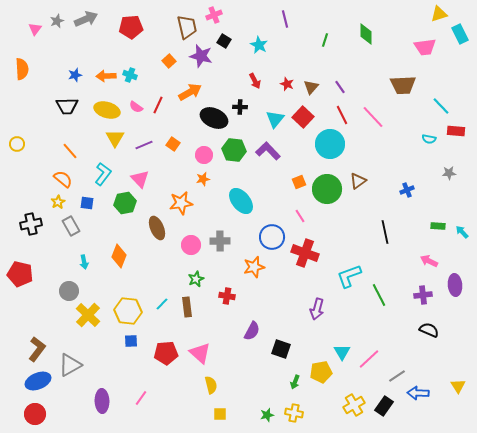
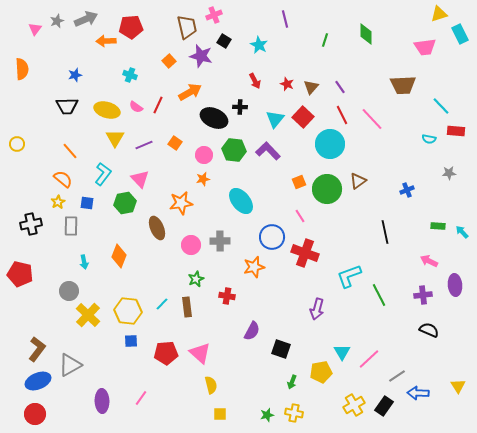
orange arrow at (106, 76): moved 35 px up
pink line at (373, 117): moved 1 px left, 2 px down
orange square at (173, 144): moved 2 px right, 1 px up
gray rectangle at (71, 226): rotated 30 degrees clockwise
green arrow at (295, 382): moved 3 px left
